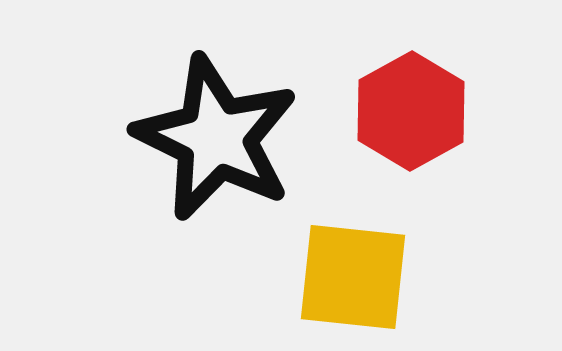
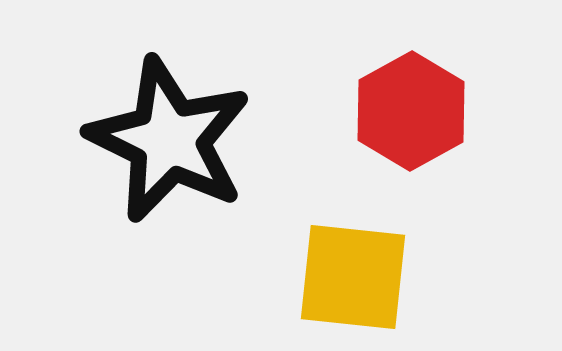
black star: moved 47 px left, 2 px down
